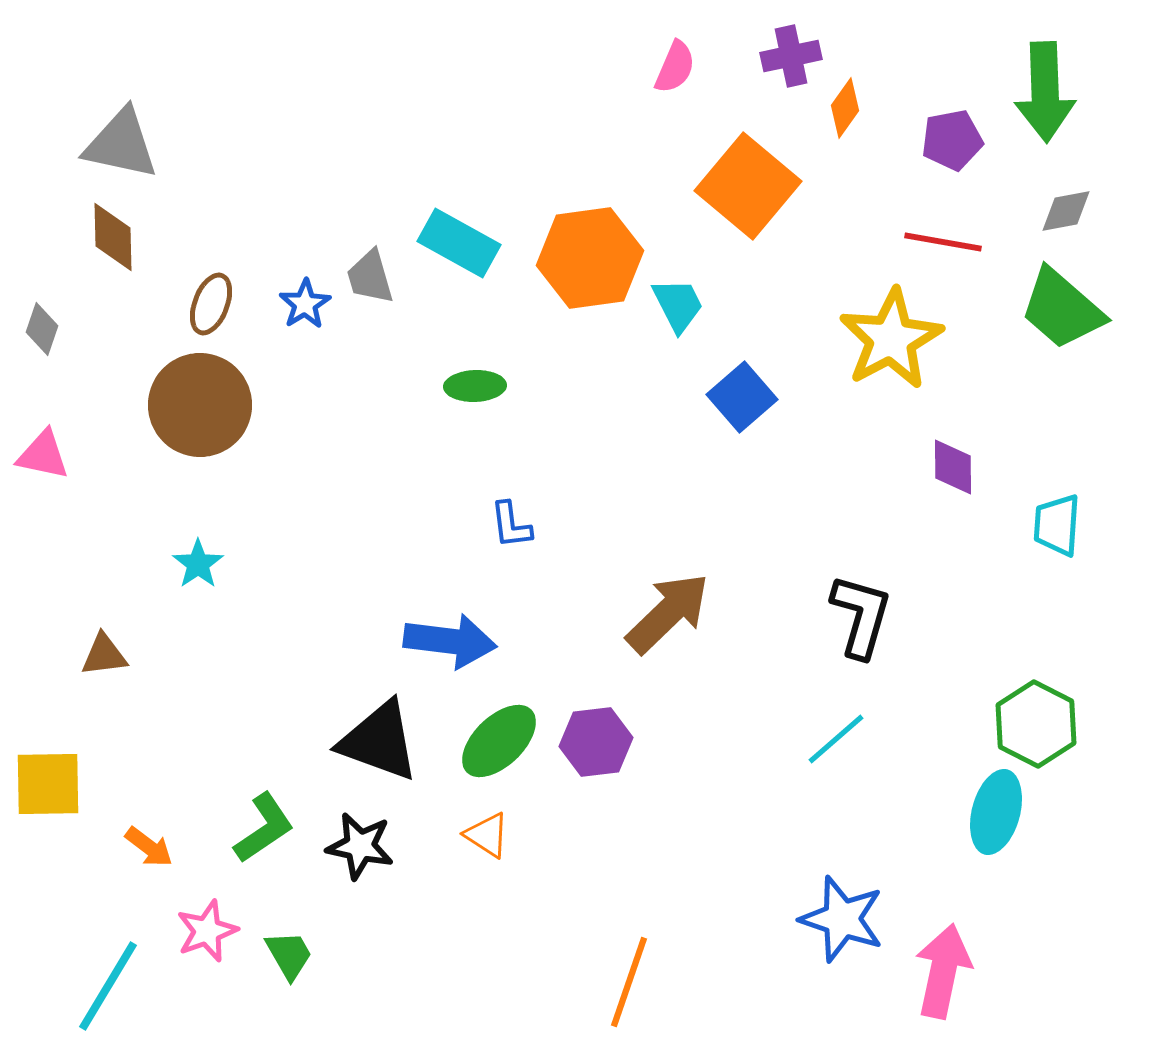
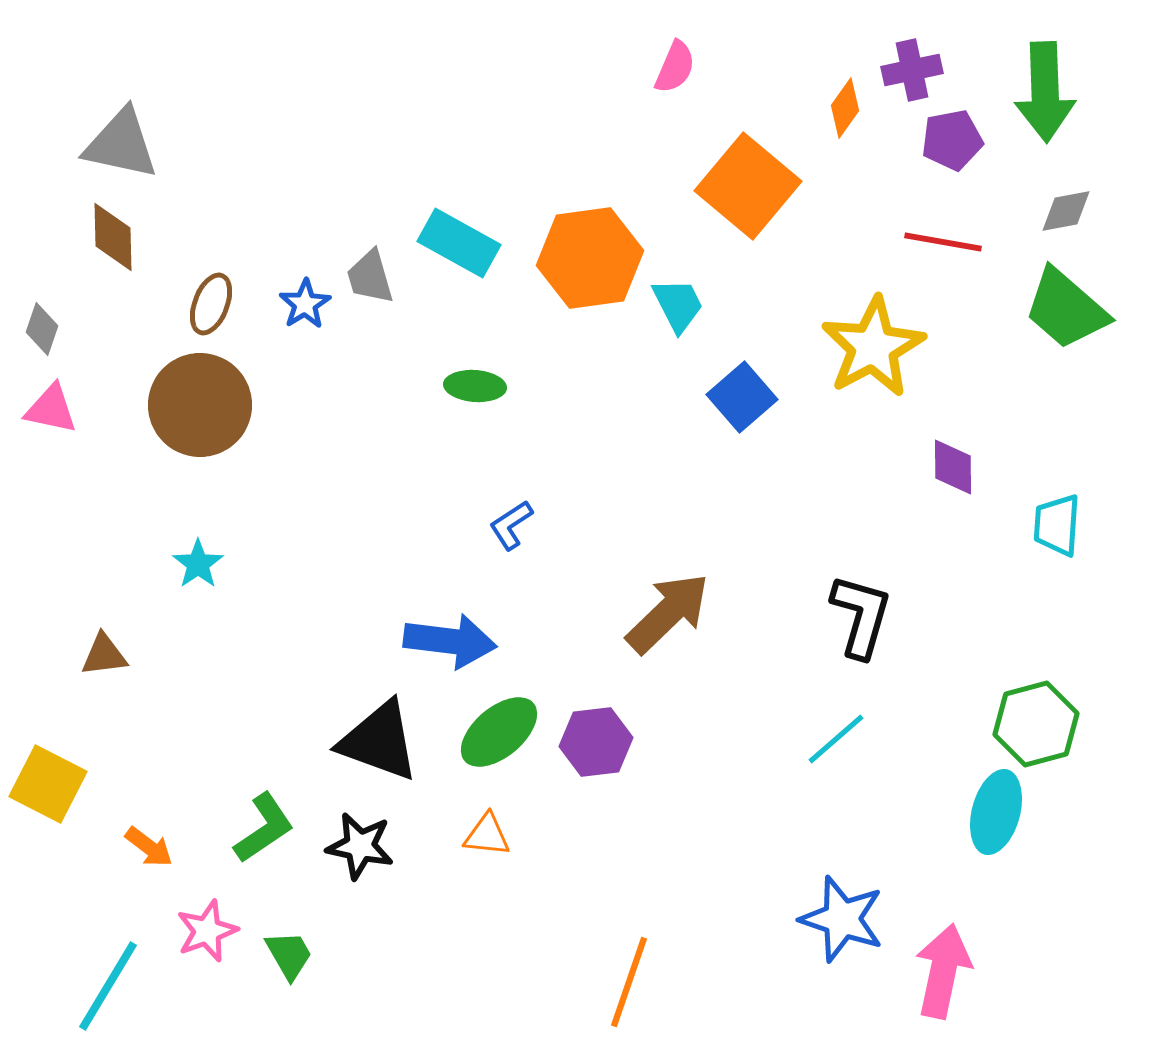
purple cross at (791, 56): moved 121 px right, 14 px down
green trapezoid at (1062, 309): moved 4 px right
yellow star at (891, 339): moved 18 px left, 8 px down
green ellipse at (475, 386): rotated 6 degrees clockwise
pink triangle at (43, 455): moved 8 px right, 46 px up
blue L-shape at (511, 525): rotated 64 degrees clockwise
green hexagon at (1036, 724): rotated 18 degrees clockwise
green ellipse at (499, 741): moved 9 px up; rotated 4 degrees clockwise
yellow square at (48, 784): rotated 28 degrees clockwise
orange triangle at (487, 835): rotated 27 degrees counterclockwise
